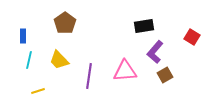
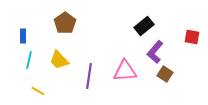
black rectangle: rotated 30 degrees counterclockwise
red square: rotated 21 degrees counterclockwise
brown square: moved 1 px up; rotated 28 degrees counterclockwise
yellow line: rotated 48 degrees clockwise
